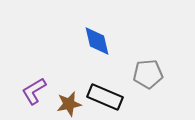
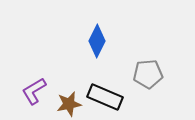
blue diamond: rotated 40 degrees clockwise
